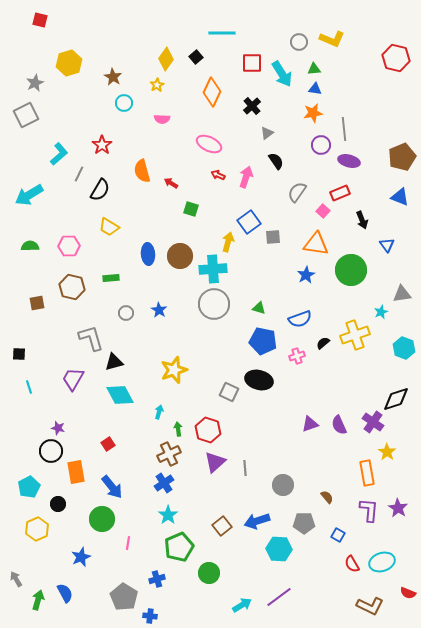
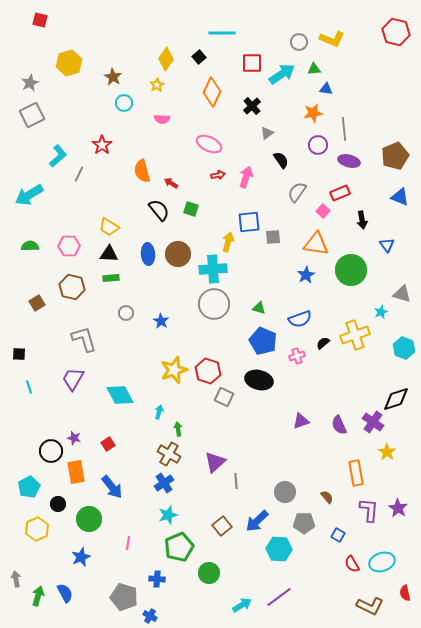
black square at (196, 57): moved 3 px right
red hexagon at (396, 58): moved 26 px up
cyan arrow at (282, 74): rotated 92 degrees counterclockwise
gray star at (35, 83): moved 5 px left
blue triangle at (315, 89): moved 11 px right
gray square at (26, 115): moved 6 px right
purple circle at (321, 145): moved 3 px left
cyan L-shape at (59, 154): moved 1 px left, 2 px down
brown pentagon at (402, 157): moved 7 px left, 1 px up
black semicircle at (276, 161): moved 5 px right, 1 px up
red arrow at (218, 175): rotated 144 degrees clockwise
black semicircle at (100, 190): moved 59 px right, 20 px down; rotated 70 degrees counterclockwise
black arrow at (362, 220): rotated 12 degrees clockwise
blue square at (249, 222): rotated 30 degrees clockwise
brown circle at (180, 256): moved 2 px left, 2 px up
gray triangle at (402, 294): rotated 24 degrees clockwise
brown square at (37, 303): rotated 21 degrees counterclockwise
blue star at (159, 310): moved 2 px right, 11 px down
gray L-shape at (91, 338): moved 7 px left, 1 px down
blue pentagon at (263, 341): rotated 12 degrees clockwise
black triangle at (114, 362): moved 5 px left, 108 px up; rotated 18 degrees clockwise
gray square at (229, 392): moved 5 px left, 5 px down
purple triangle at (310, 424): moved 9 px left, 3 px up
purple star at (58, 428): moved 16 px right, 10 px down
red hexagon at (208, 430): moved 59 px up
brown cross at (169, 454): rotated 35 degrees counterclockwise
gray line at (245, 468): moved 9 px left, 13 px down
orange rectangle at (367, 473): moved 11 px left
gray circle at (283, 485): moved 2 px right, 7 px down
cyan star at (168, 515): rotated 18 degrees clockwise
green circle at (102, 519): moved 13 px left
blue arrow at (257, 521): rotated 25 degrees counterclockwise
gray arrow at (16, 579): rotated 21 degrees clockwise
blue cross at (157, 579): rotated 21 degrees clockwise
red semicircle at (408, 593): moved 3 px left; rotated 56 degrees clockwise
gray pentagon at (124, 597): rotated 16 degrees counterclockwise
green arrow at (38, 600): moved 4 px up
blue cross at (150, 616): rotated 24 degrees clockwise
